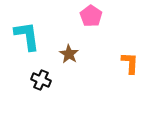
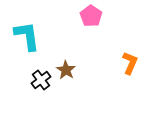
brown star: moved 3 px left, 16 px down
orange L-shape: rotated 20 degrees clockwise
black cross: rotated 30 degrees clockwise
